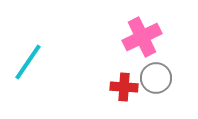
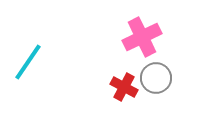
red cross: rotated 24 degrees clockwise
